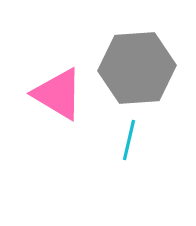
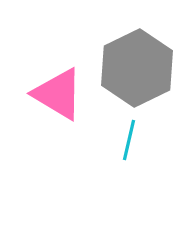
gray hexagon: rotated 22 degrees counterclockwise
